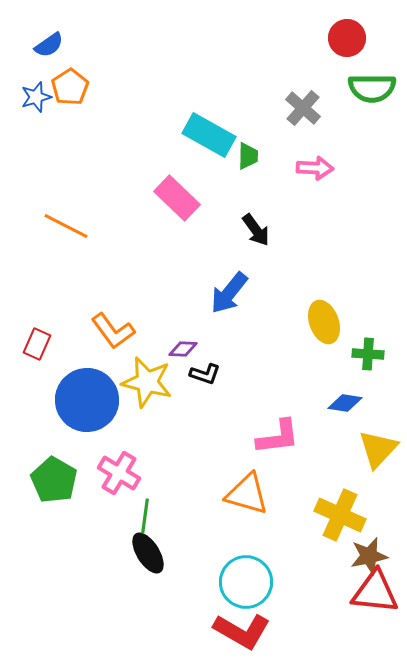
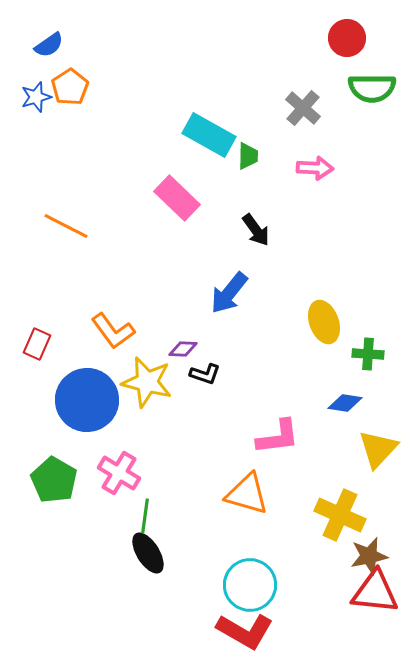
cyan circle: moved 4 px right, 3 px down
red L-shape: moved 3 px right
